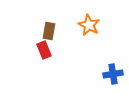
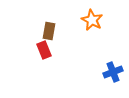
orange star: moved 3 px right, 5 px up
blue cross: moved 2 px up; rotated 12 degrees counterclockwise
